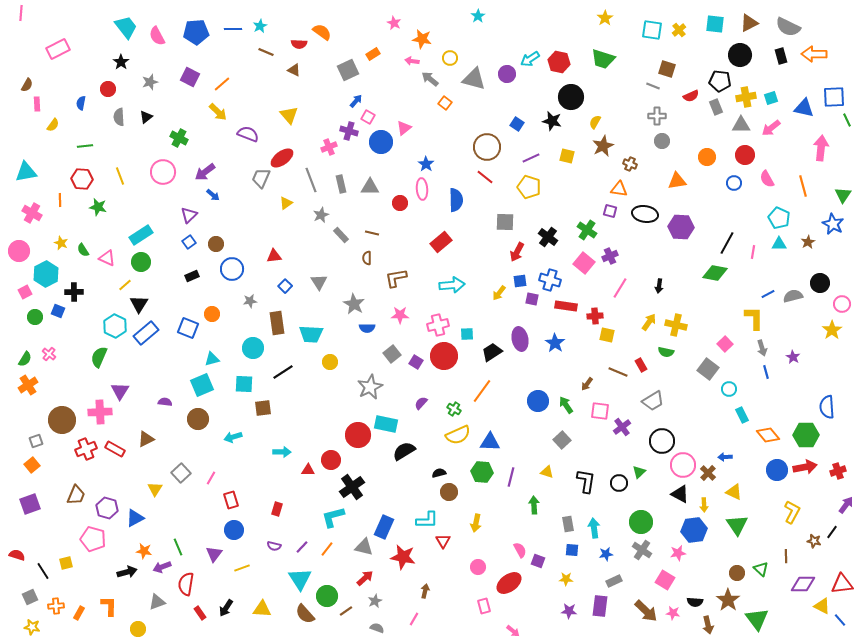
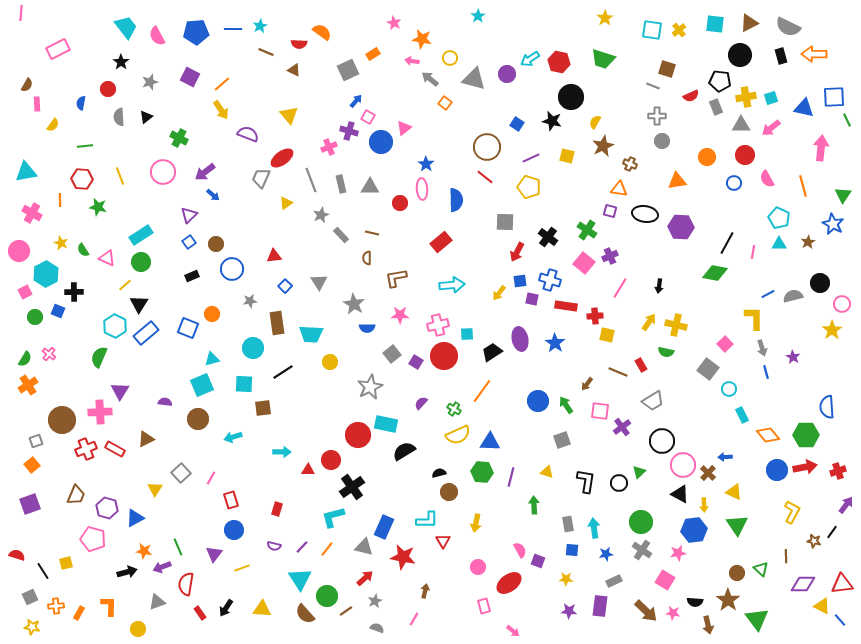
yellow arrow at (218, 112): moved 3 px right, 2 px up; rotated 12 degrees clockwise
gray square at (562, 440): rotated 24 degrees clockwise
